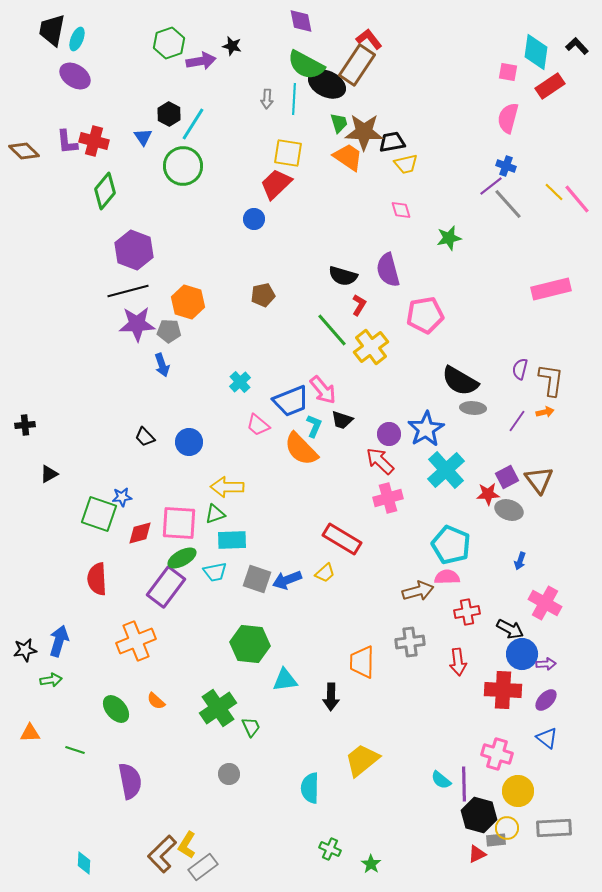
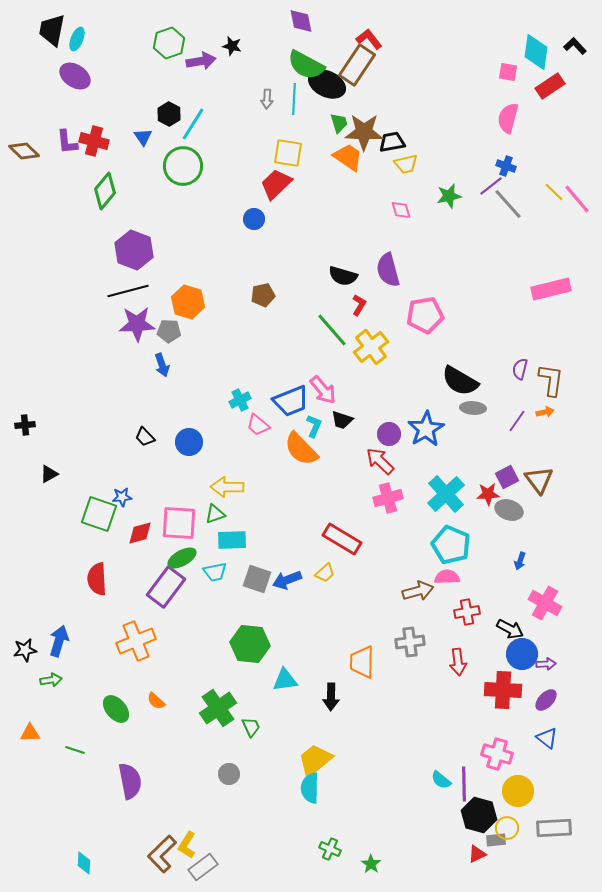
black L-shape at (577, 46): moved 2 px left
green star at (449, 238): moved 42 px up
cyan cross at (240, 382): moved 18 px down; rotated 15 degrees clockwise
cyan cross at (446, 470): moved 24 px down
yellow trapezoid at (362, 760): moved 47 px left
